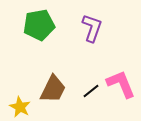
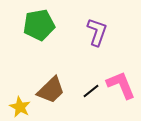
purple L-shape: moved 5 px right, 4 px down
pink L-shape: moved 1 px down
brown trapezoid: moved 2 px left, 1 px down; rotated 20 degrees clockwise
